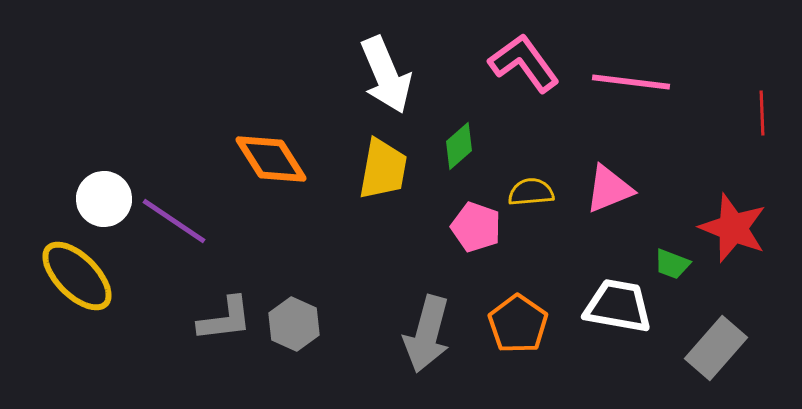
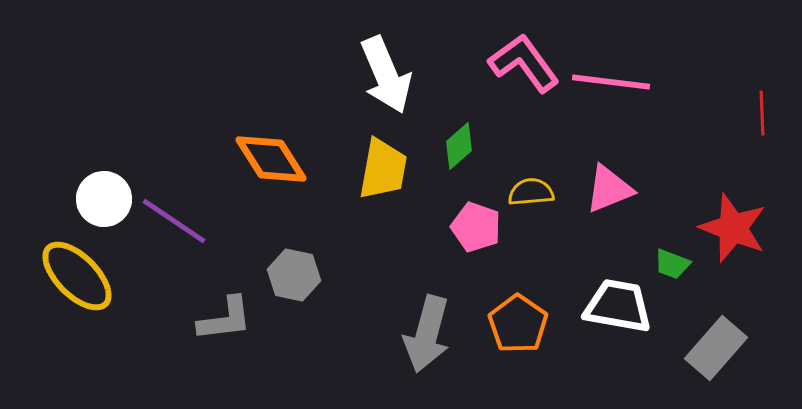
pink line: moved 20 px left
gray hexagon: moved 49 px up; rotated 12 degrees counterclockwise
